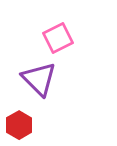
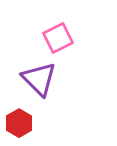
red hexagon: moved 2 px up
